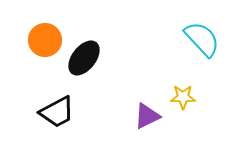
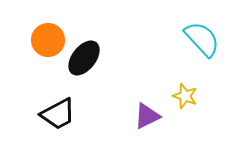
orange circle: moved 3 px right
yellow star: moved 2 px right, 1 px up; rotated 20 degrees clockwise
black trapezoid: moved 1 px right, 2 px down
